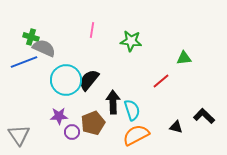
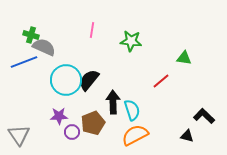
green cross: moved 2 px up
gray semicircle: moved 1 px up
green triangle: rotated 14 degrees clockwise
black triangle: moved 11 px right, 9 px down
orange semicircle: moved 1 px left
